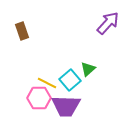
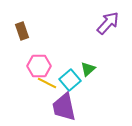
pink hexagon: moved 32 px up
purple trapezoid: moved 2 px left, 1 px down; rotated 76 degrees clockwise
